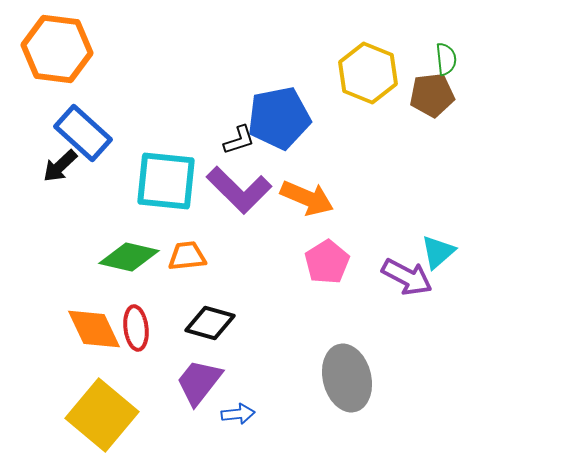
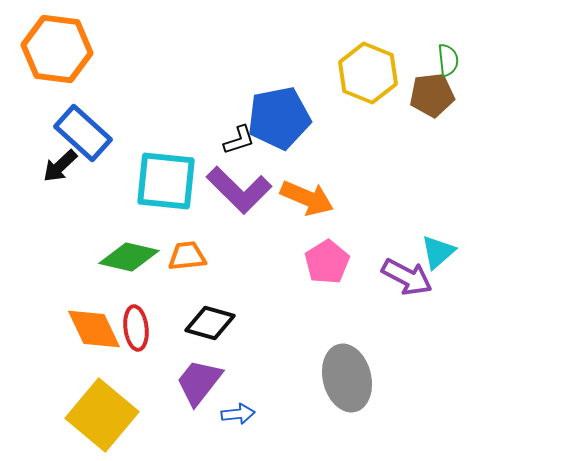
green semicircle: moved 2 px right, 1 px down
